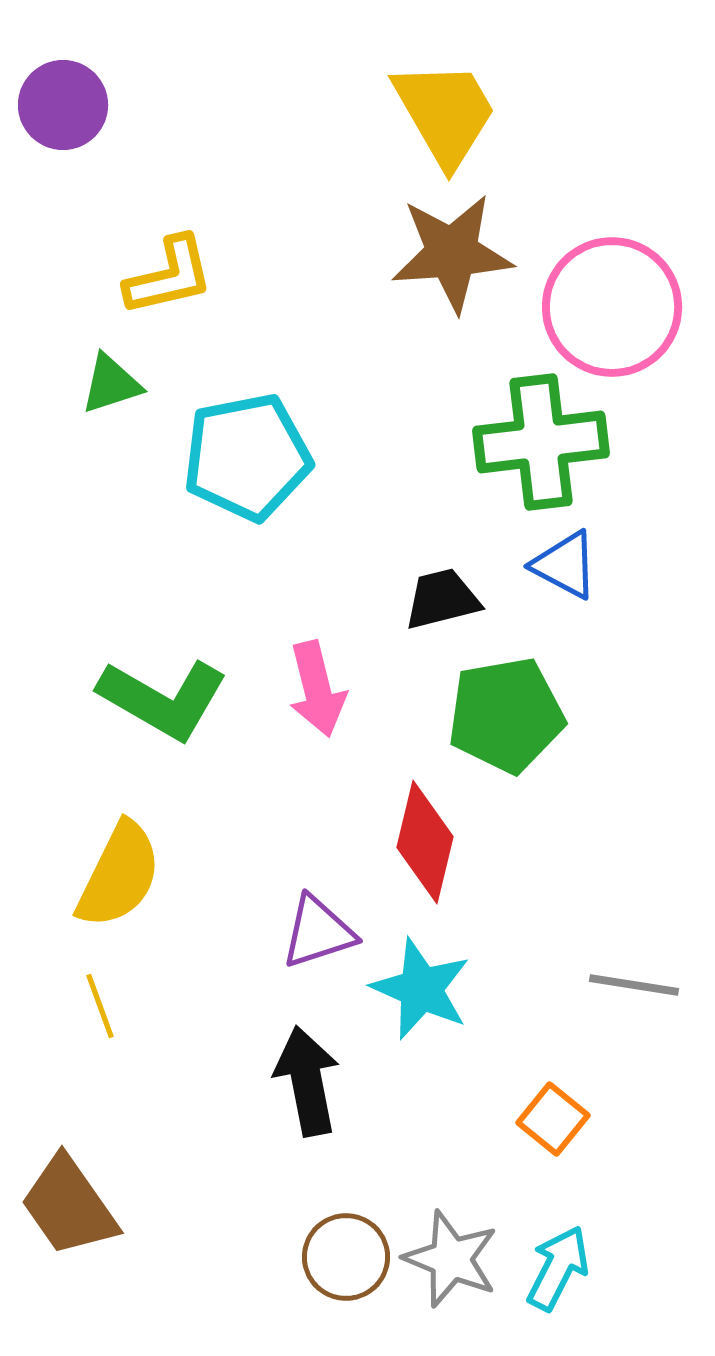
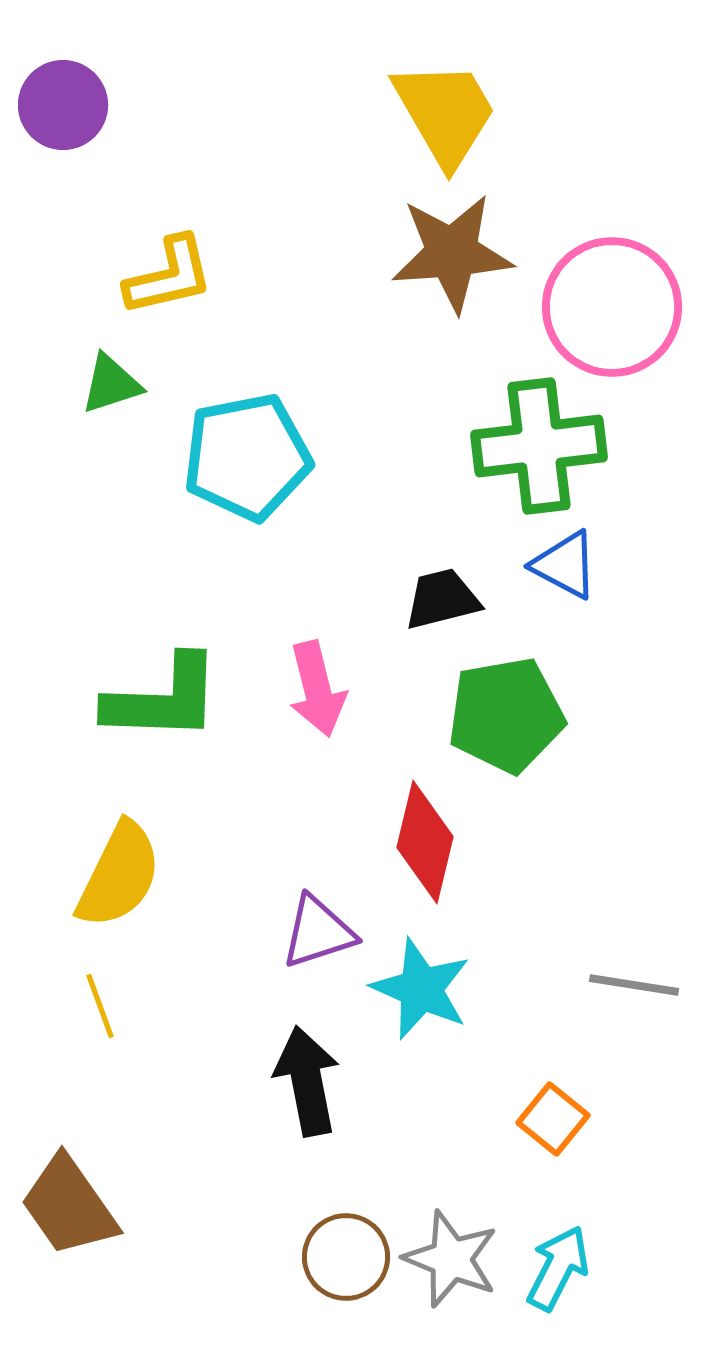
green cross: moved 2 px left, 4 px down
green L-shape: rotated 28 degrees counterclockwise
